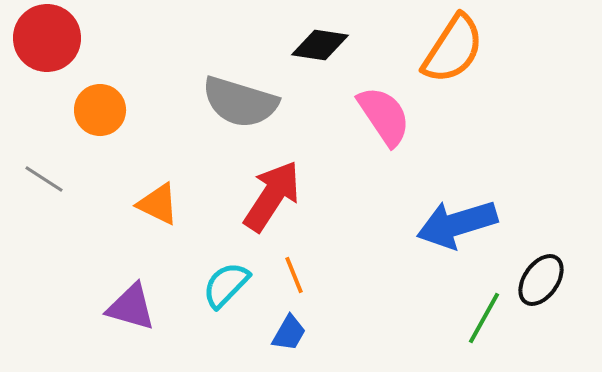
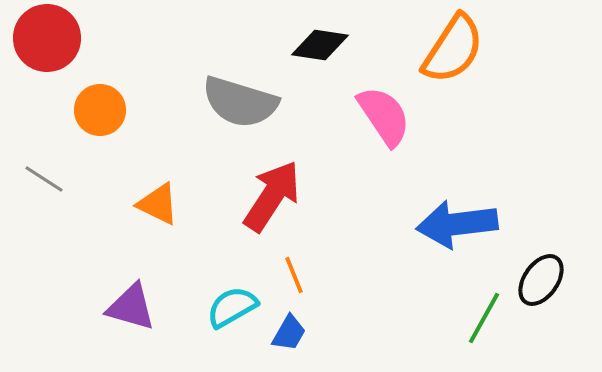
blue arrow: rotated 10 degrees clockwise
cyan semicircle: moved 6 px right, 22 px down; rotated 16 degrees clockwise
